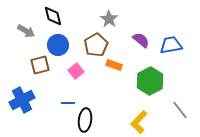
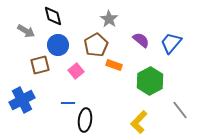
blue trapezoid: moved 2 px up; rotated 40 degrees counterclockwise
